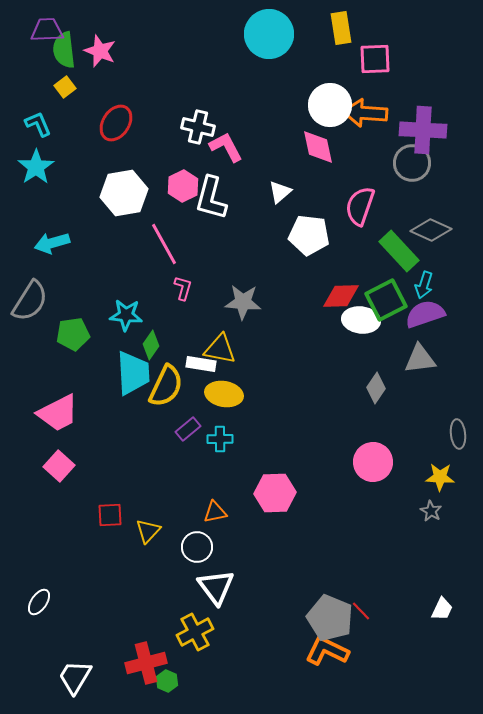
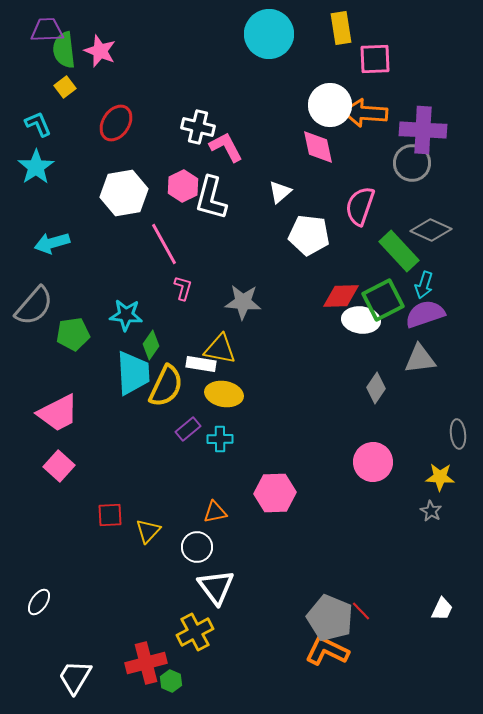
green square at (386, 300): moved 3 px left
gray semicircle at (30, 301): moved 4 px right, 5 px down; rotated 9 degrees clockwise
green hexagon at (167, 681): moved 4 px right
